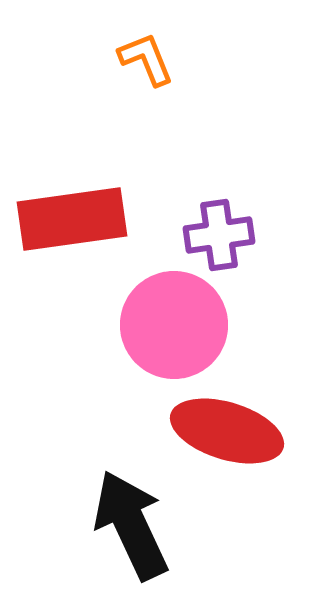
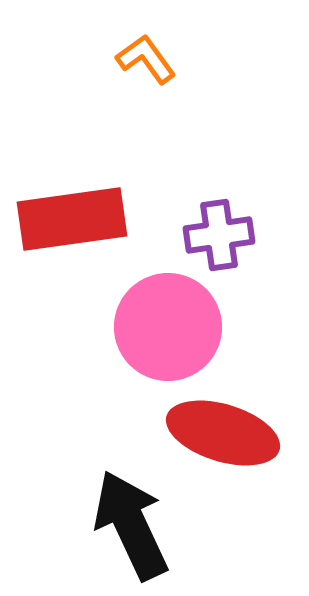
orange L-shape: rotated 14 degrees counterclockwise
pink circle: moved 6 px left, 2 px down
red ellipse: moved 4 px left, 2 px down
